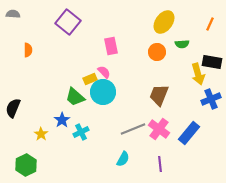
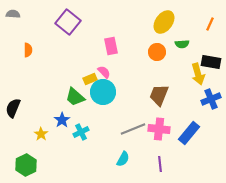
black rectangle: moved 1 px left
pink cross: rotated 30 degrees counterclockwise
